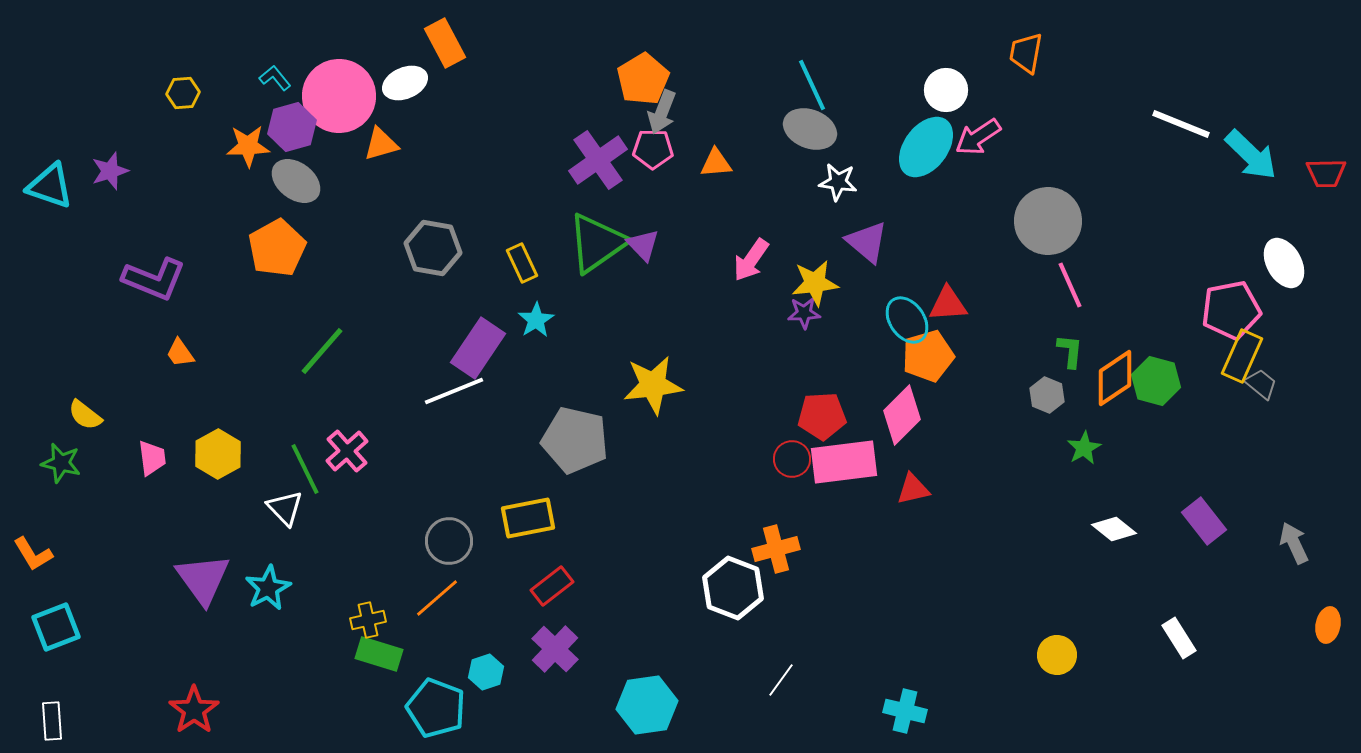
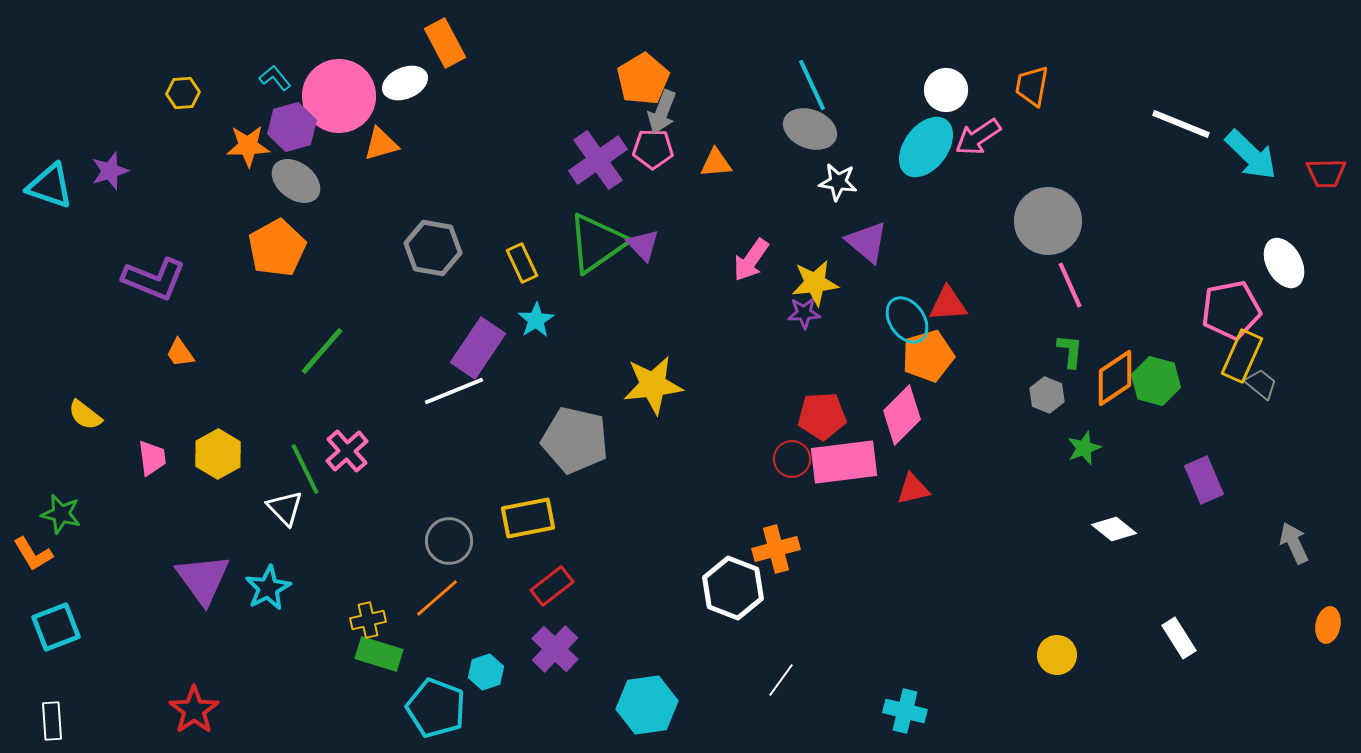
orange trapezoid at (1026, 53): moved 6 px right, 33 px down
green star at (1084, 448): rotated 8 degrees clockwise
green star at (61, 463): moved 51 px down
purple rectangle at (1204, 521): moved 41 px up; rotated 15 degrees clockwise
